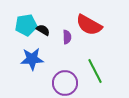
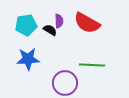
red semicircle: moved 2 px left, 2 px up
black semicircle: moved 7 px right
purple semicircle: moved 8 px left, 16 px up
blue star: moved 4 px left
green line: moved 3 px left, 6 px up; rotated 60 degrees counterclockwise
